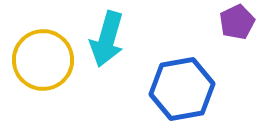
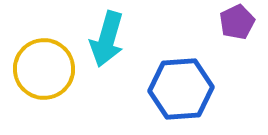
yellow circle: moved 1 px right, 9 px down
blue hexagon: moved 1 px left; rotated 6 degrees clockwise
